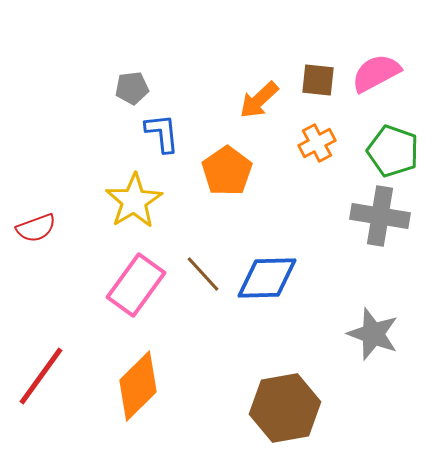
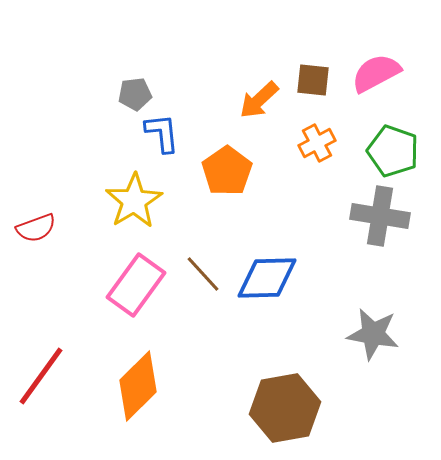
brown square: moved 5 px left
gray pentagon: moved 3 px right, 6 px down
gray star: rotated 10 degrees counterclockwise
